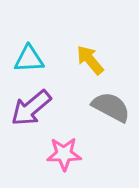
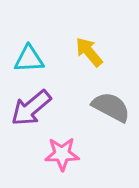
yellow arrow: moved 1 px left, 8 px up
pink star: moved 2 px left
